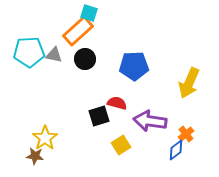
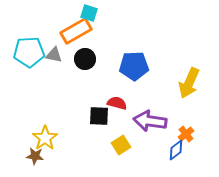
orange rectangle: moved 2 px left; rotated 12 degrees clockwise
black square: rotated 20 degrees clockwise
